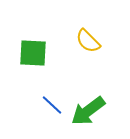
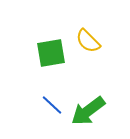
green square: moved 18 px right; rotated 12 degrees counterclockwise
